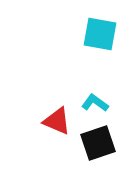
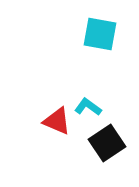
cyan L-shape: moved 7 px left, 4 px down
black square: moved 9 px right; rotated 15 degrees counterclockwise
